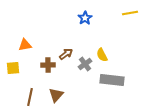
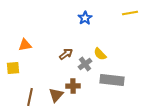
yellow semicircle: moved 2 px left, 1 px up; rotated 16 degrees counterclockwise
brown cross: moved 25 px right, 21 px down
